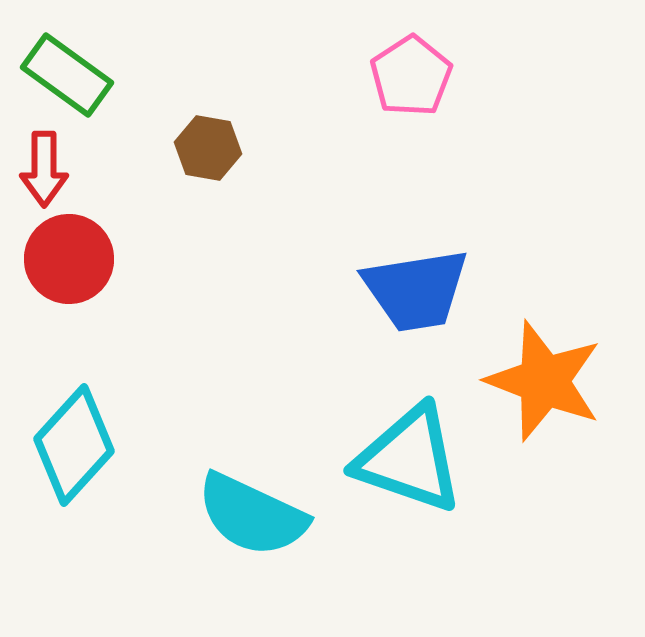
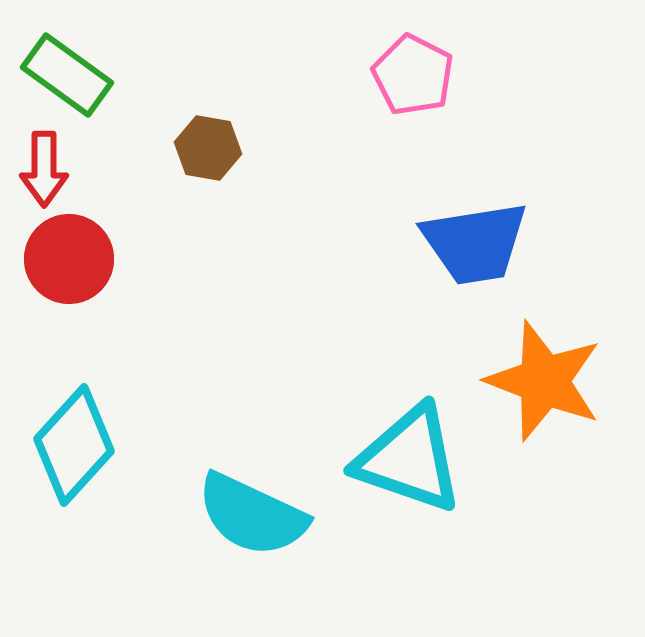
pink pentagon: moved 2 px right, 1 px up; rotated 12 degrees counterclockwise
blue trapezoid: moved 59 px right, 47 px up
